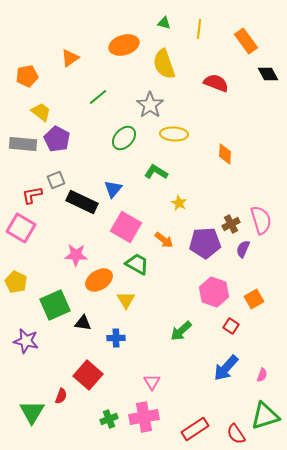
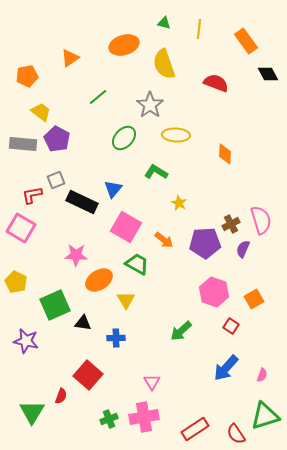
yellow ellipse at (174, 134): moved 2 px right, 1 px down
